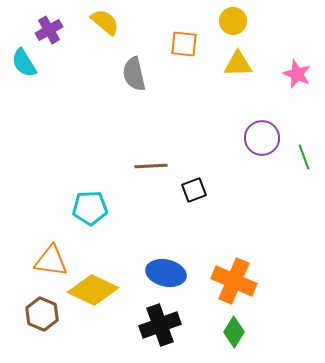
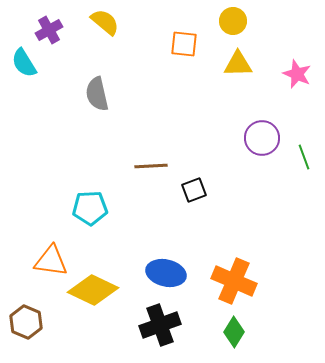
gray semicircle: moved 37 px left, 20 px down
brown hexagon: moved 16 px left, 8 px down
